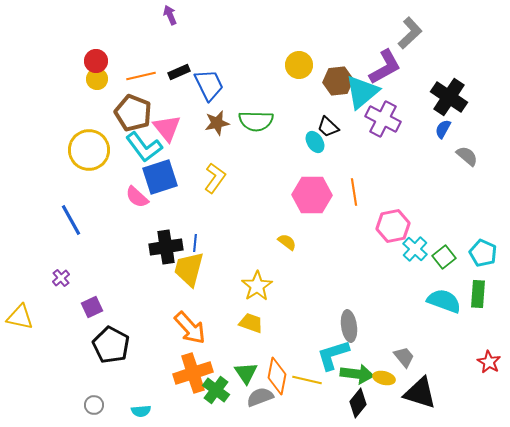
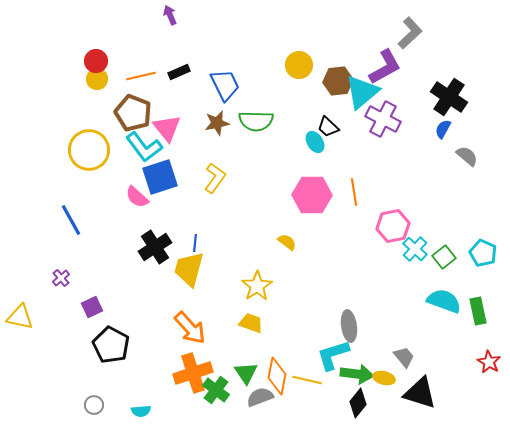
blue trapezoid at (209, 85): moved 16 px right
black cross at (166, 247): moved 11 px left; rotated 24 degrees counterclockwise
green rectangle at (478, 294): moved 17 px down; rotated 16 degrees counterclockwise
